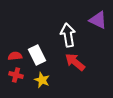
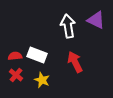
purple triangle: moved 2 px left
white arrow: moved 9 px up
white rectangle: rotated 42 degrees counterclockwise
red arrow: rotated 25 degrees clockwise
red cross: rotated 24 degrees clockwise
